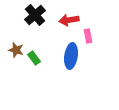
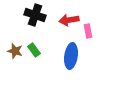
black cross: rotated 30 degrees counterclockwise
pink rectangle: moved 5 px up
brown star: moved 1 px left, 1 px down
green rectangle: moved 8 px up
